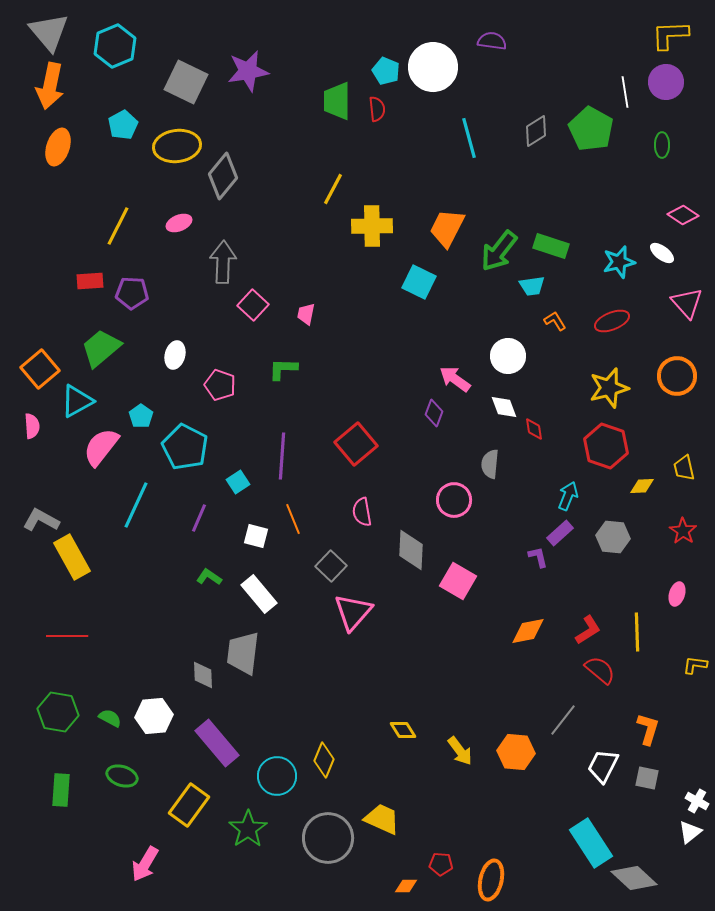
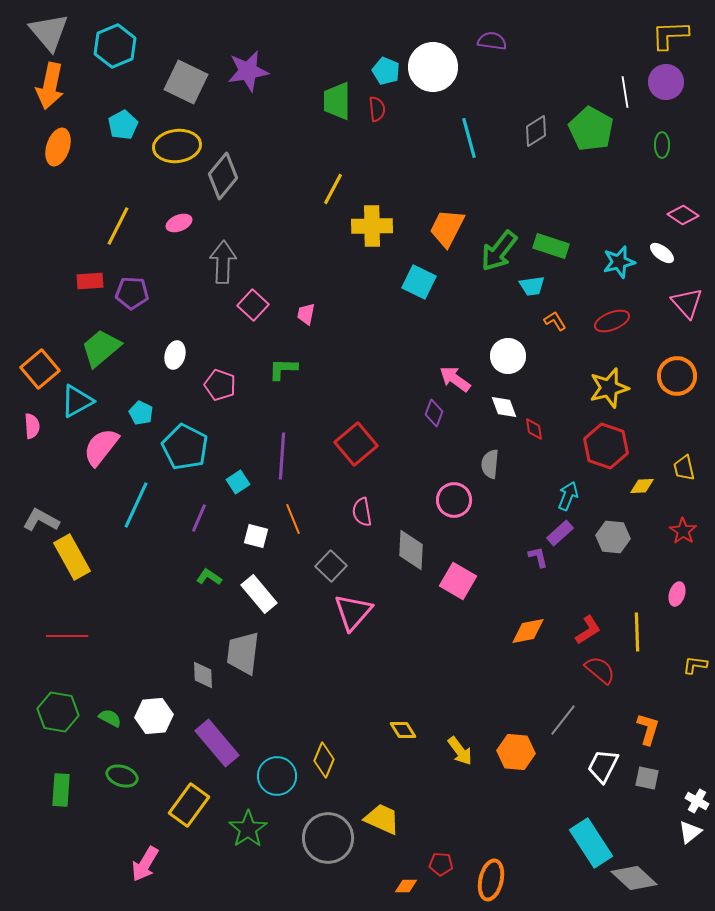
cyan pentagon at (141, 416): moved 3 px up; rotated 10 degrees counterclockwise
